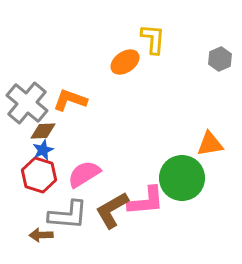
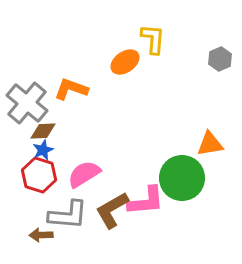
orange L-shape: moved 1 px right, 11 px up
